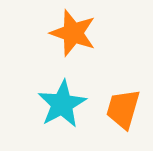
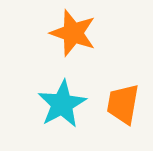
orange trapezoid: moved 5 px up; rotated 6 degrees counterclockwise
